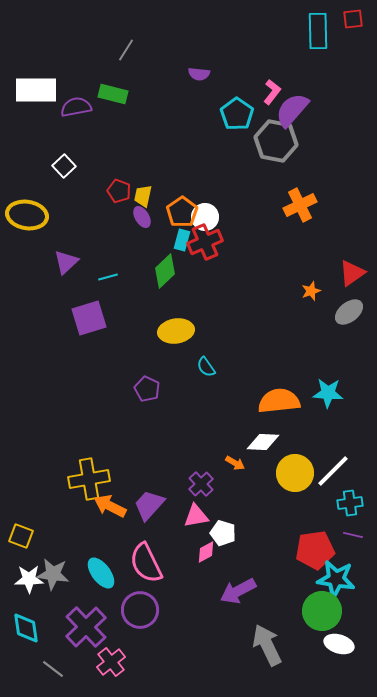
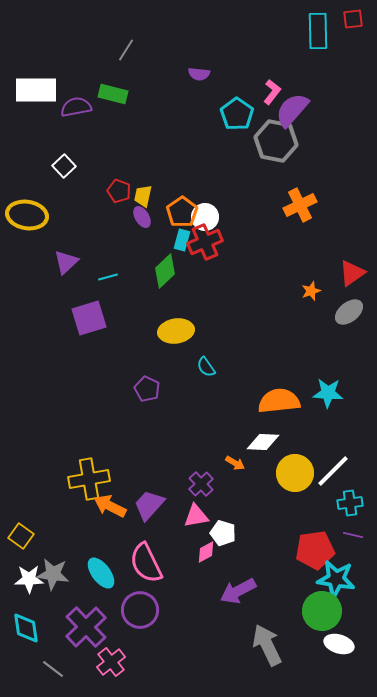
yellow square at (21, 536): rotated 15 degrees clockwise
